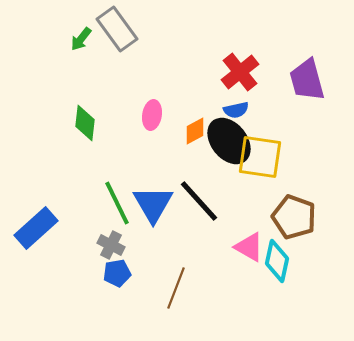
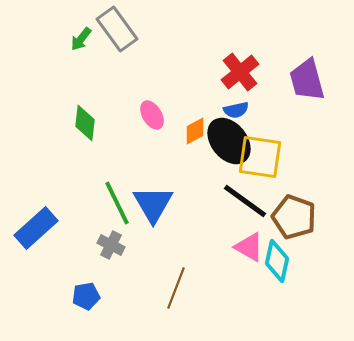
pink ellipse: rotated 40 degrees counterclockwise
black line: moved 46 px right; rotated 12 degrees counterclockwise
blue pentagon: moved 31 px left, 23 px down
